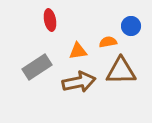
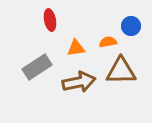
orange triangle: moved 2 px left, 3 px up
